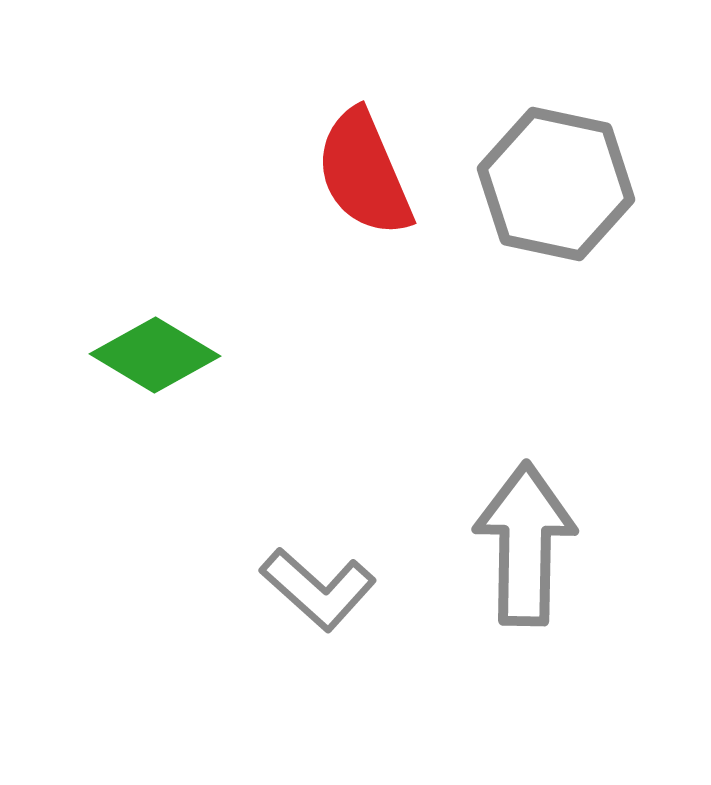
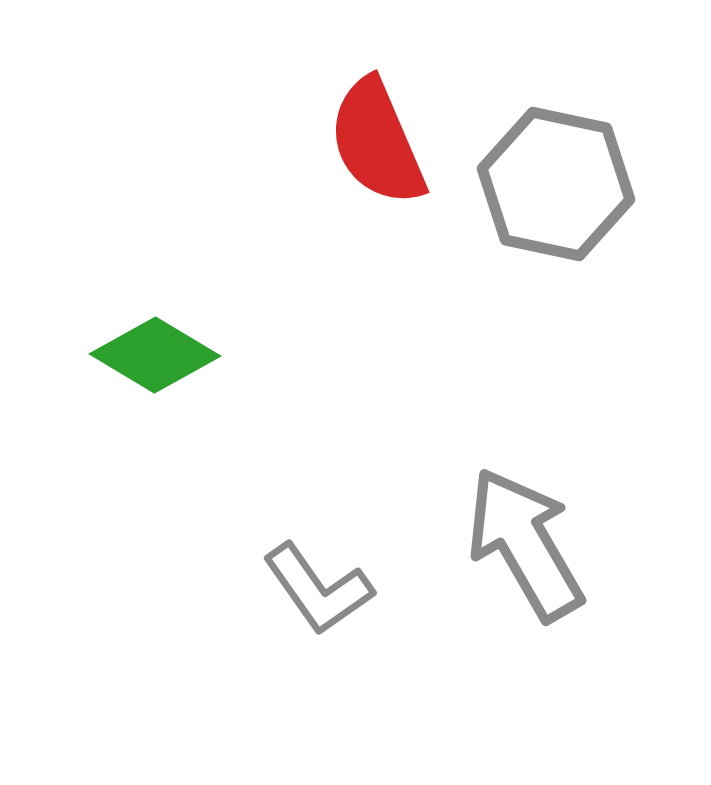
red semicircle: moved 13 px right, 31 px up
gray arrow: rotated 31 degrees counterclockwise
gray L-shape: rotated 13 degrees clockwise
